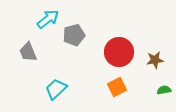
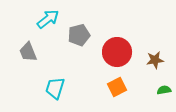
gray pentagon: moved 5 px right
red circle: moved 2 px left
cyan trapezoid: moved 1 px left, 1 px up; rotated 30 degrees counterclockwise
